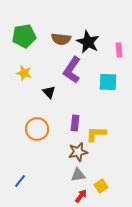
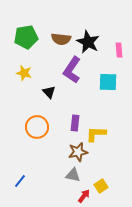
green pentagon: moved 2 px right, 1 px down
orange circle: moved 2 px up
gray triangle: moved 5 px left; rotated 21 degrees clockwise
red arrow: moved 3 px right
